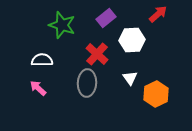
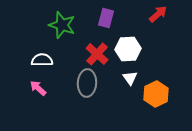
purple rectangle: rotated 36 degrees counterclockwise
white hexagon: moved 4 px left, 9 px down
